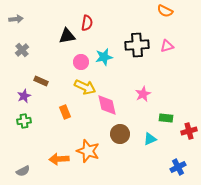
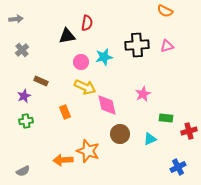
green cross: moved 2 px right
orange arrow: moved 4 px right, 1 px down
